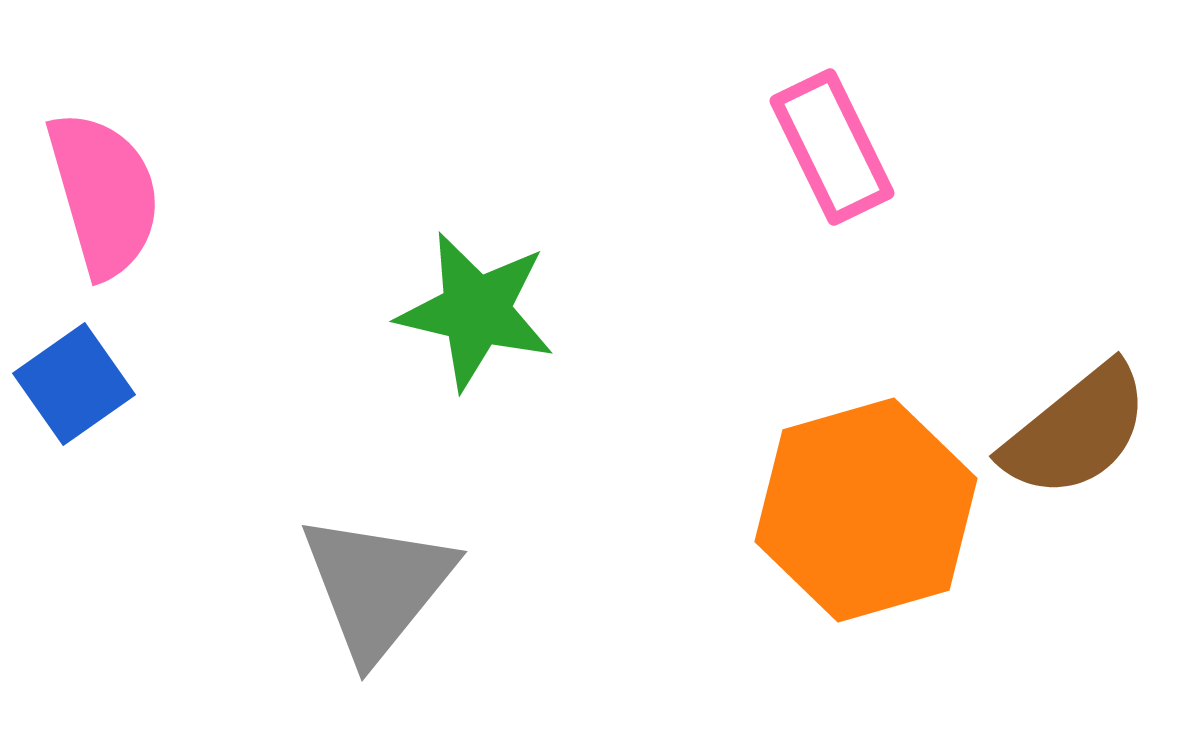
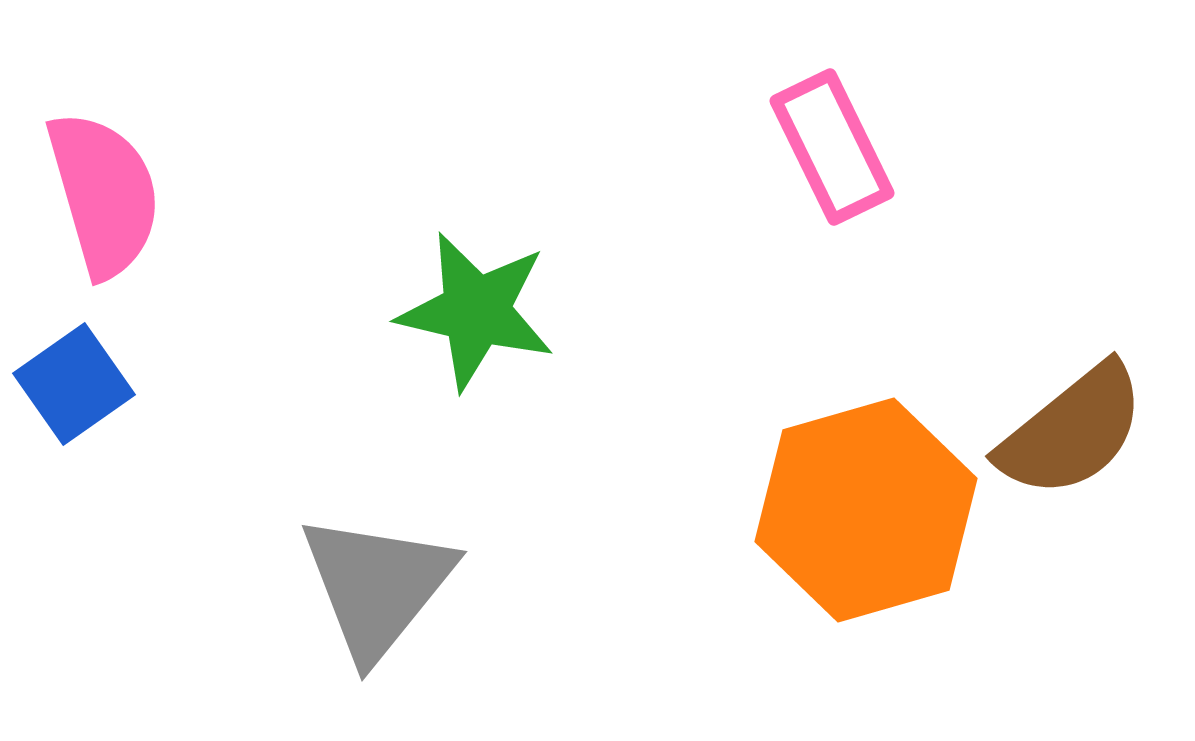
brown semicircle: moved 4 px left
